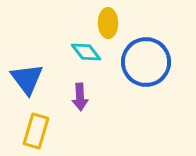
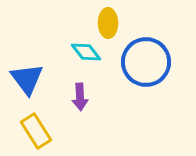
yellow rectangle: rotated 48 degrees counterclockwise
